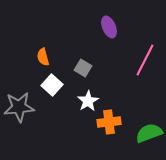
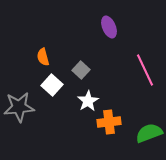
pink line: moved 10 px down; rotated 52 degrees counterclockwise
gray square: moved 2 px left, 2 px down; rotated 12 degrees clockwise
